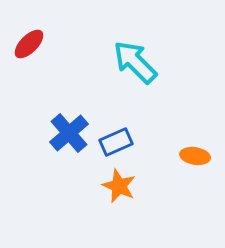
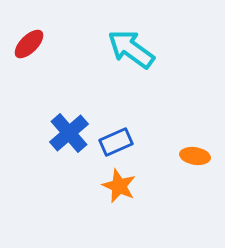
cyan arrow: moved 4 px left, 13 px up; rotated 9 degrees counterclockwise
